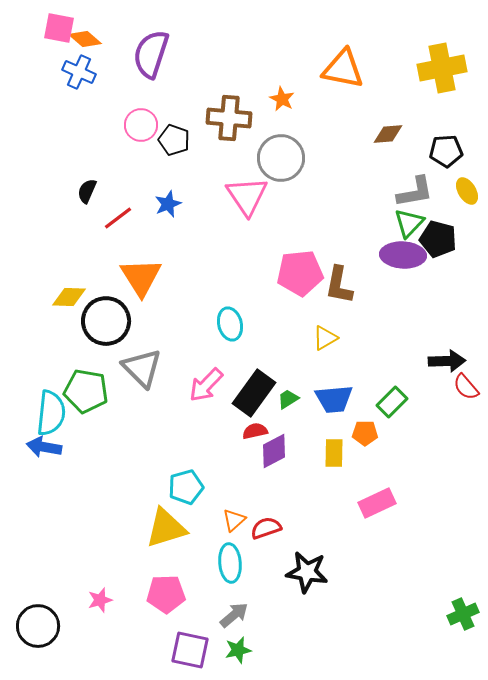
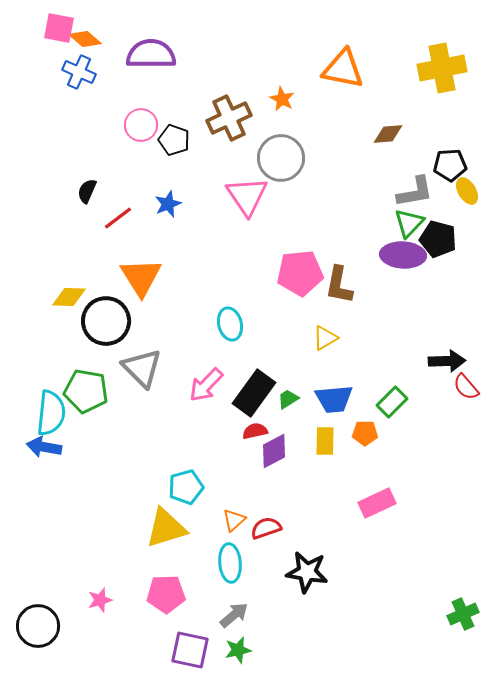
purple semicircle at (151, 54): rotated 72 degrees clockwise
brown cross at (229, 118): rotated 30 degrees counterclockwise
black pentagon at (446, 151): moved 4 px right, 14 px down
yellow rectangle at (334, 453): moved 9 px left, 12 px up
